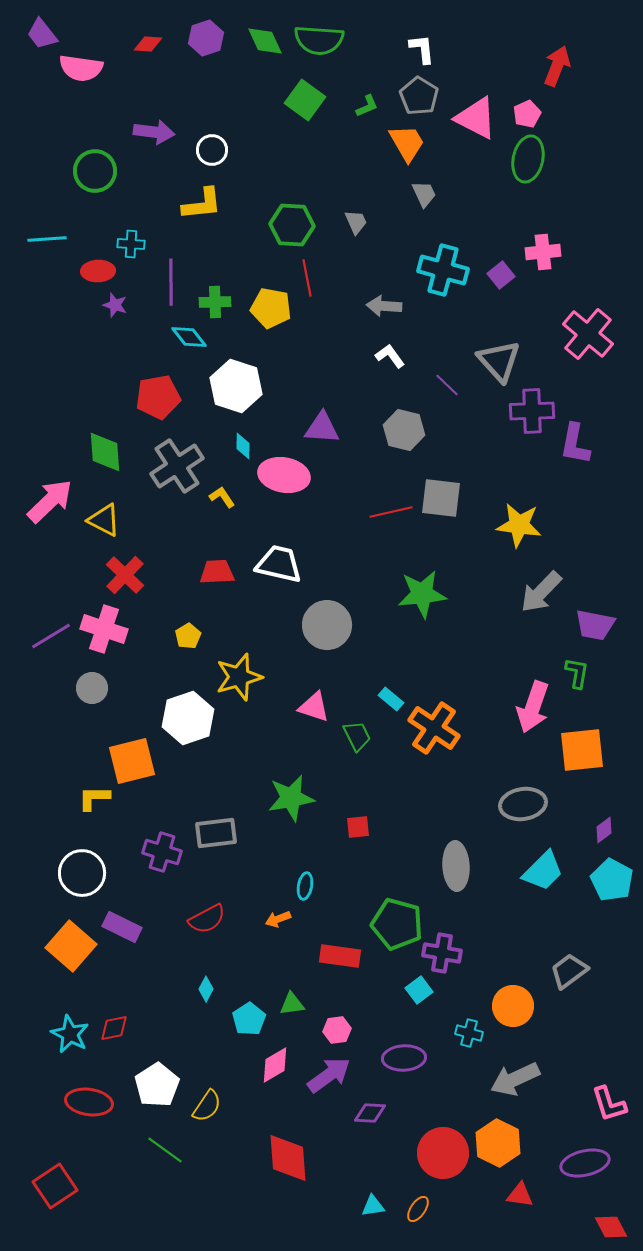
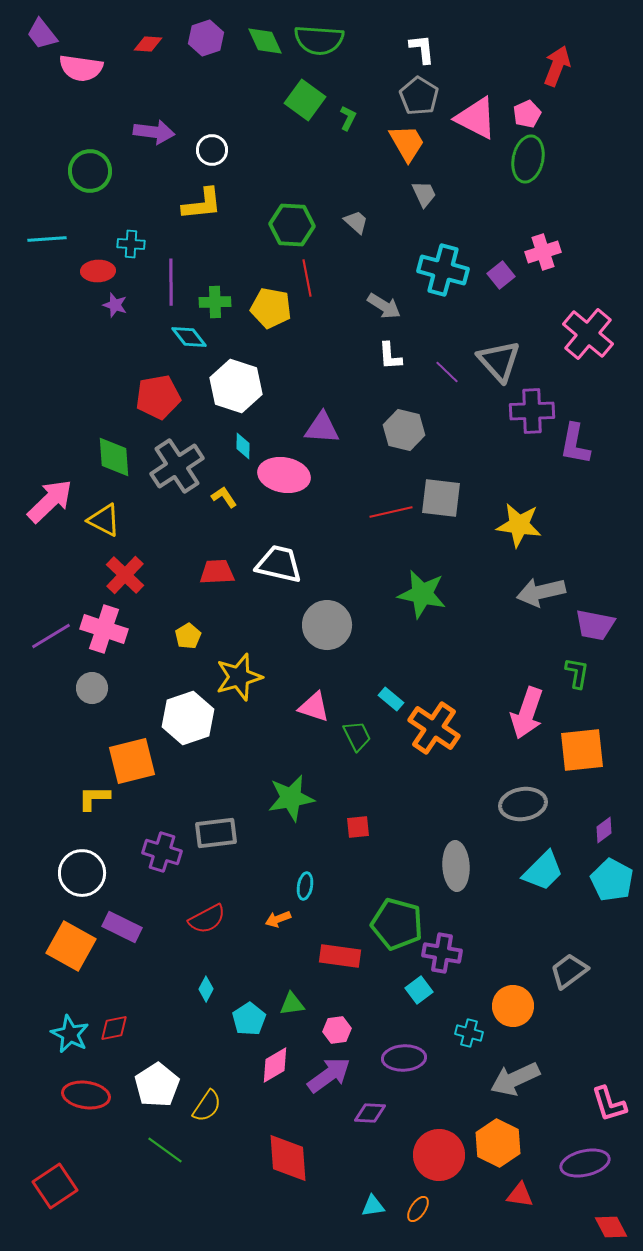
green L-shape at (367, 106): moved 19 px left, 12 px down; rotated 40 degrees counterclockwise
green circle at (95, 171): moved 5 px left
gray trapezoid at (356, 222): rotated 24 degrees counterclockwise
pink cross at (543, 252): rotated 12 degrees counterclockwise
gray arrow at (384, 306): rotated 152 degrees counterclockwise
white L-shape at (390, 356): rotated 148 degrees counterclockwise
purple line at (447, 385): moved 13 px up
green diamond at (105, 452): moved 9 px right, 5 px down
yellow L-shape at (222, 497): moved 2 px right
gray arrow at (541, 592): rotated 33 degrees clockwise
green star at (422, 594): rotated 18 degrees clockwise
pink arrow at (533, 707): moved 6 px left, 6 px down
orange square at (71, 946): rotated 12 degrees counterclockwise
red ellipse at (89, 1102): moved 3 px left, 7 px up
red circle at (443, 1153): moved 4 px left, 2 px down
